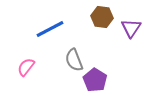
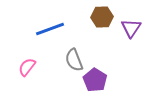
brown hexagon: rotated 10 degrees counterclockwise
blue line: rotated 8 degrees clockwise
pink semicircle: moved 1 px right
